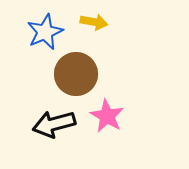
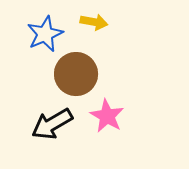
blue star: moved 2 px down
black arrow: moved 2 px left; rotated 15 degrees counterclockwise
